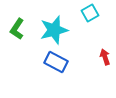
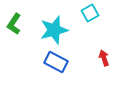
green L-shape: moved 3 px left, 5 px up
red arrow: moved 1 px left, 1 px down
